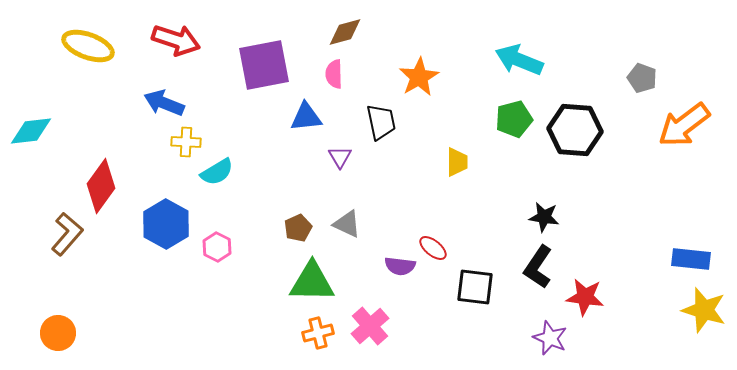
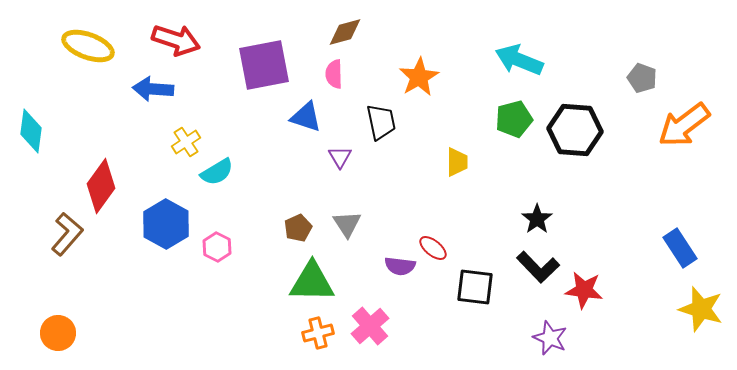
blue arrow: moved 11 px left, 14 px up; rotated 18 degrees counterclockwise
blue triangle: rotated 24 degrees clockwise
cyan diamond: rotated 75 degrees counterclockwise
yellow cross: rotated 36 degrees counterclockwise
black star: moved 7 px left, 2 px down; rotated 28 degrees clockwise
gray triangle: rotated 32 degrees clockwise
blue rectangle: moved 11 px left, 11 px up; rotated 51 degrees clockwise
black L-shape: rotated 78 degrees counterclockwise
red star: moved 1 px left, 7 px up
yellow star: moved 3 px left, 1 px up
